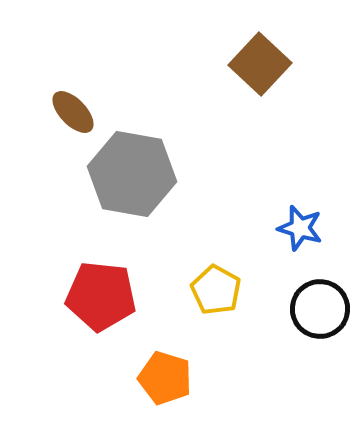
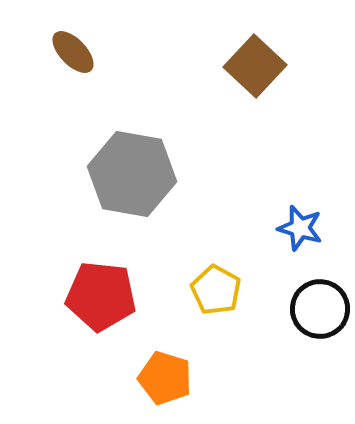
brown square: moved 5 px left, 2 px down
brown ellipse: moved 60 px up
